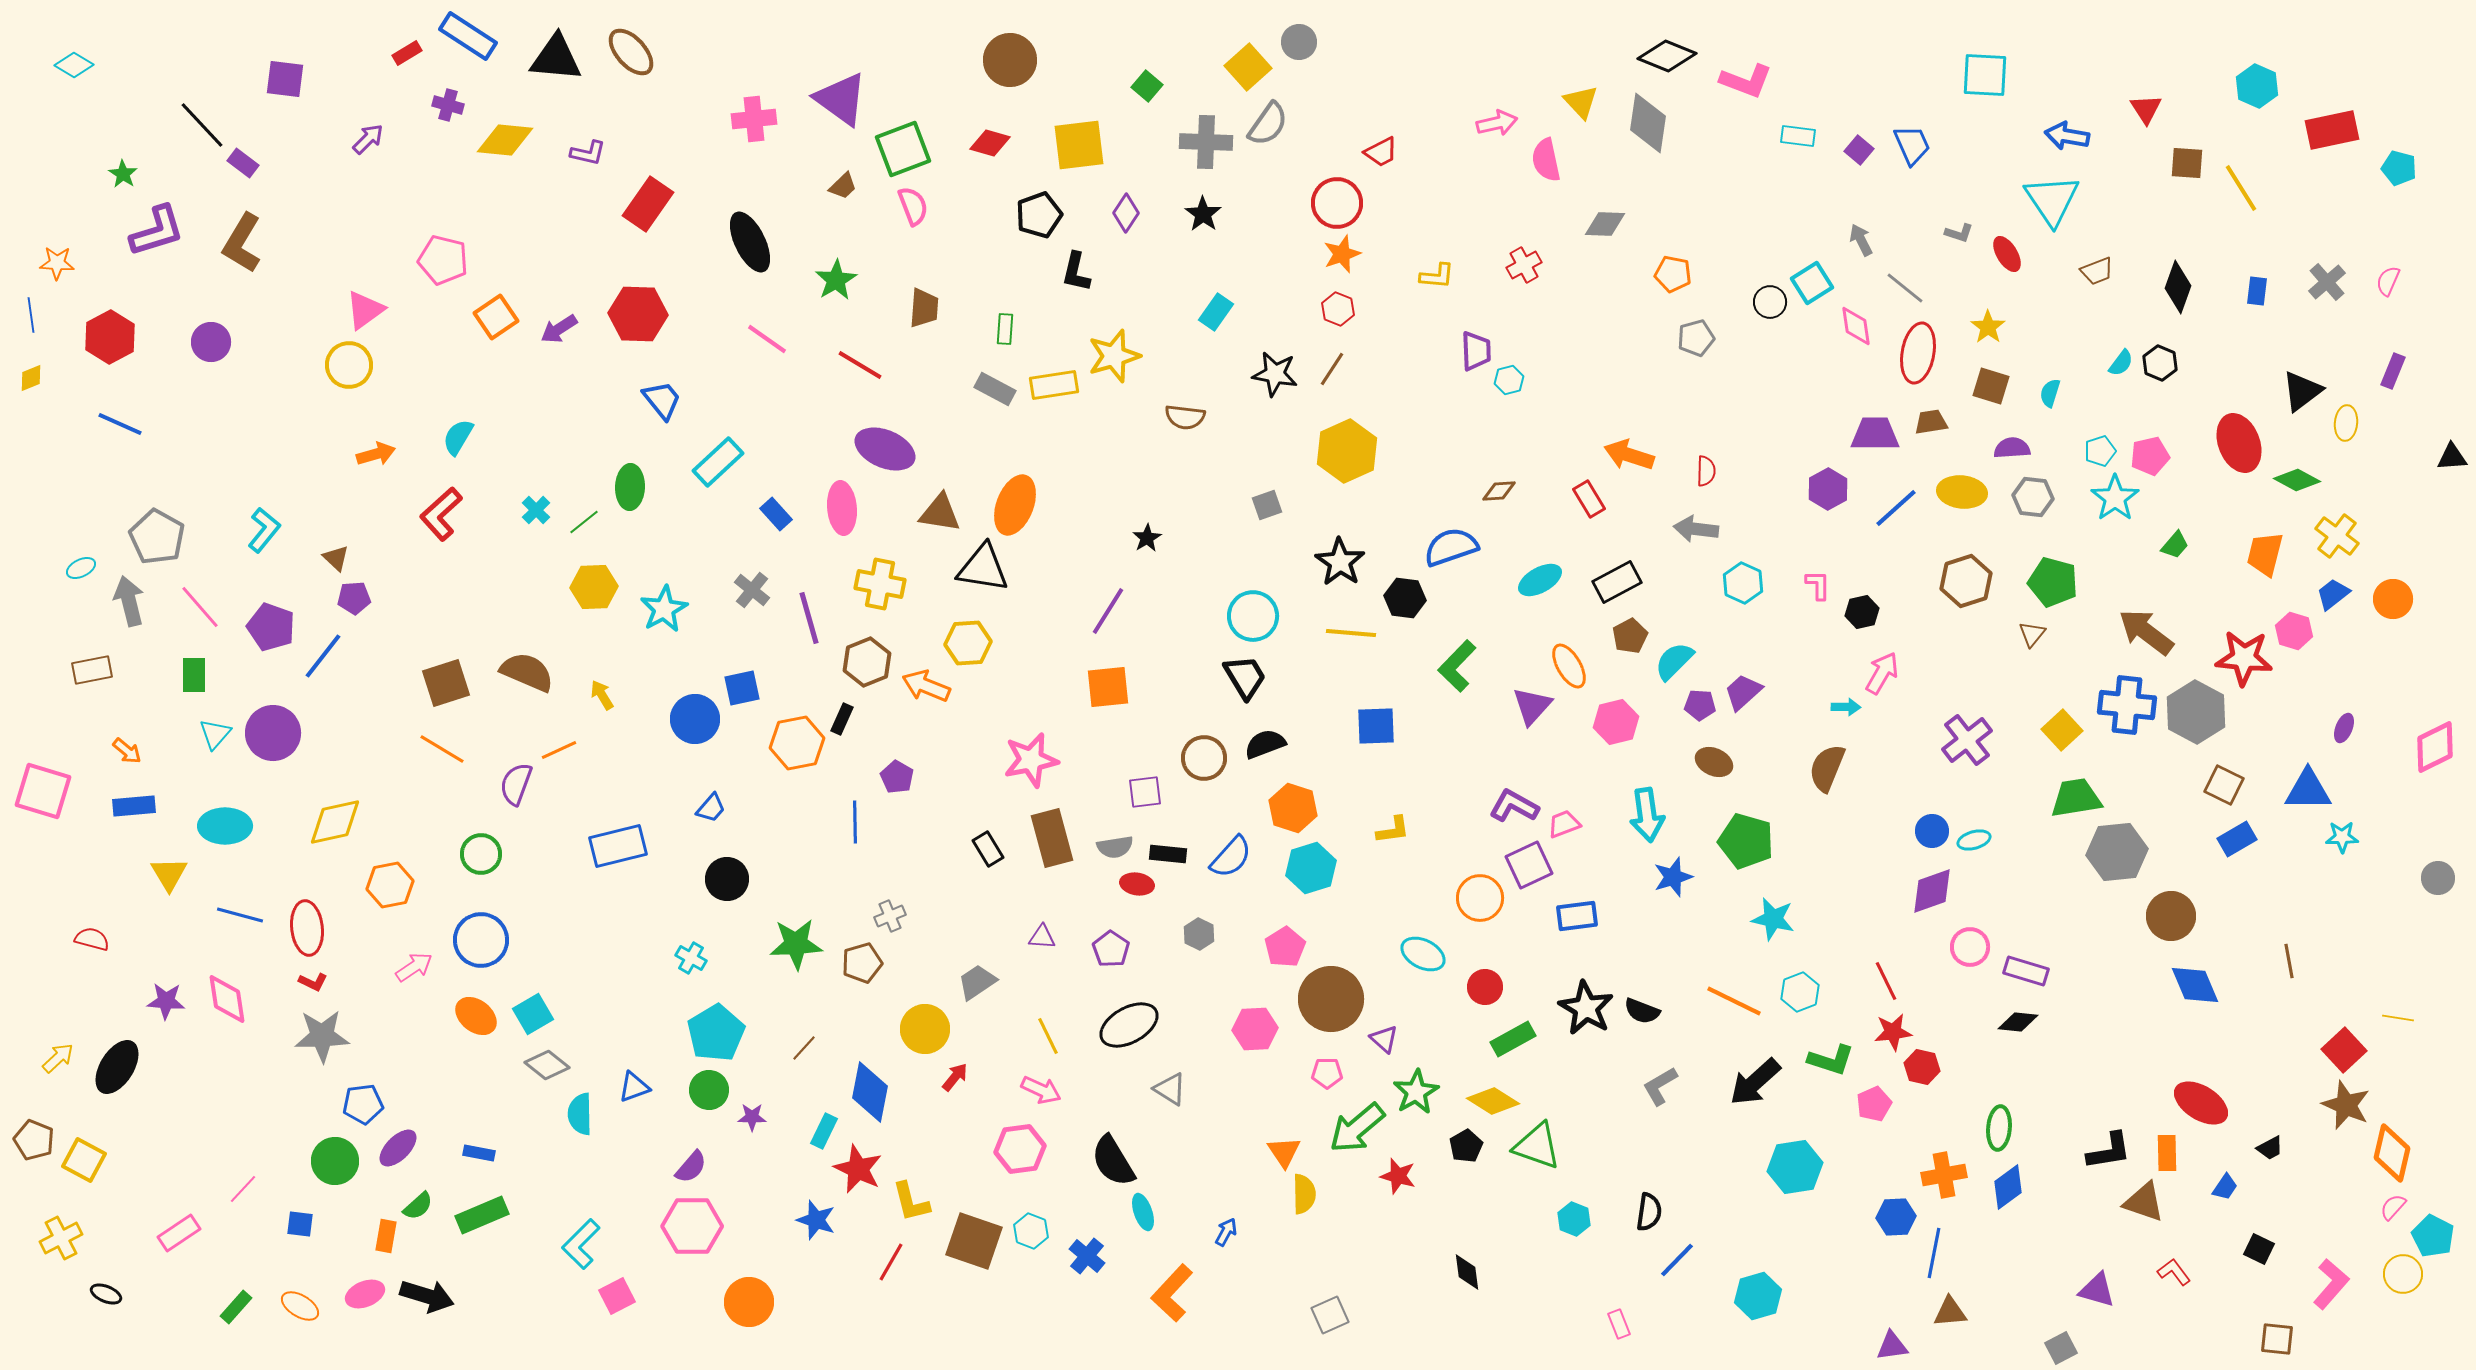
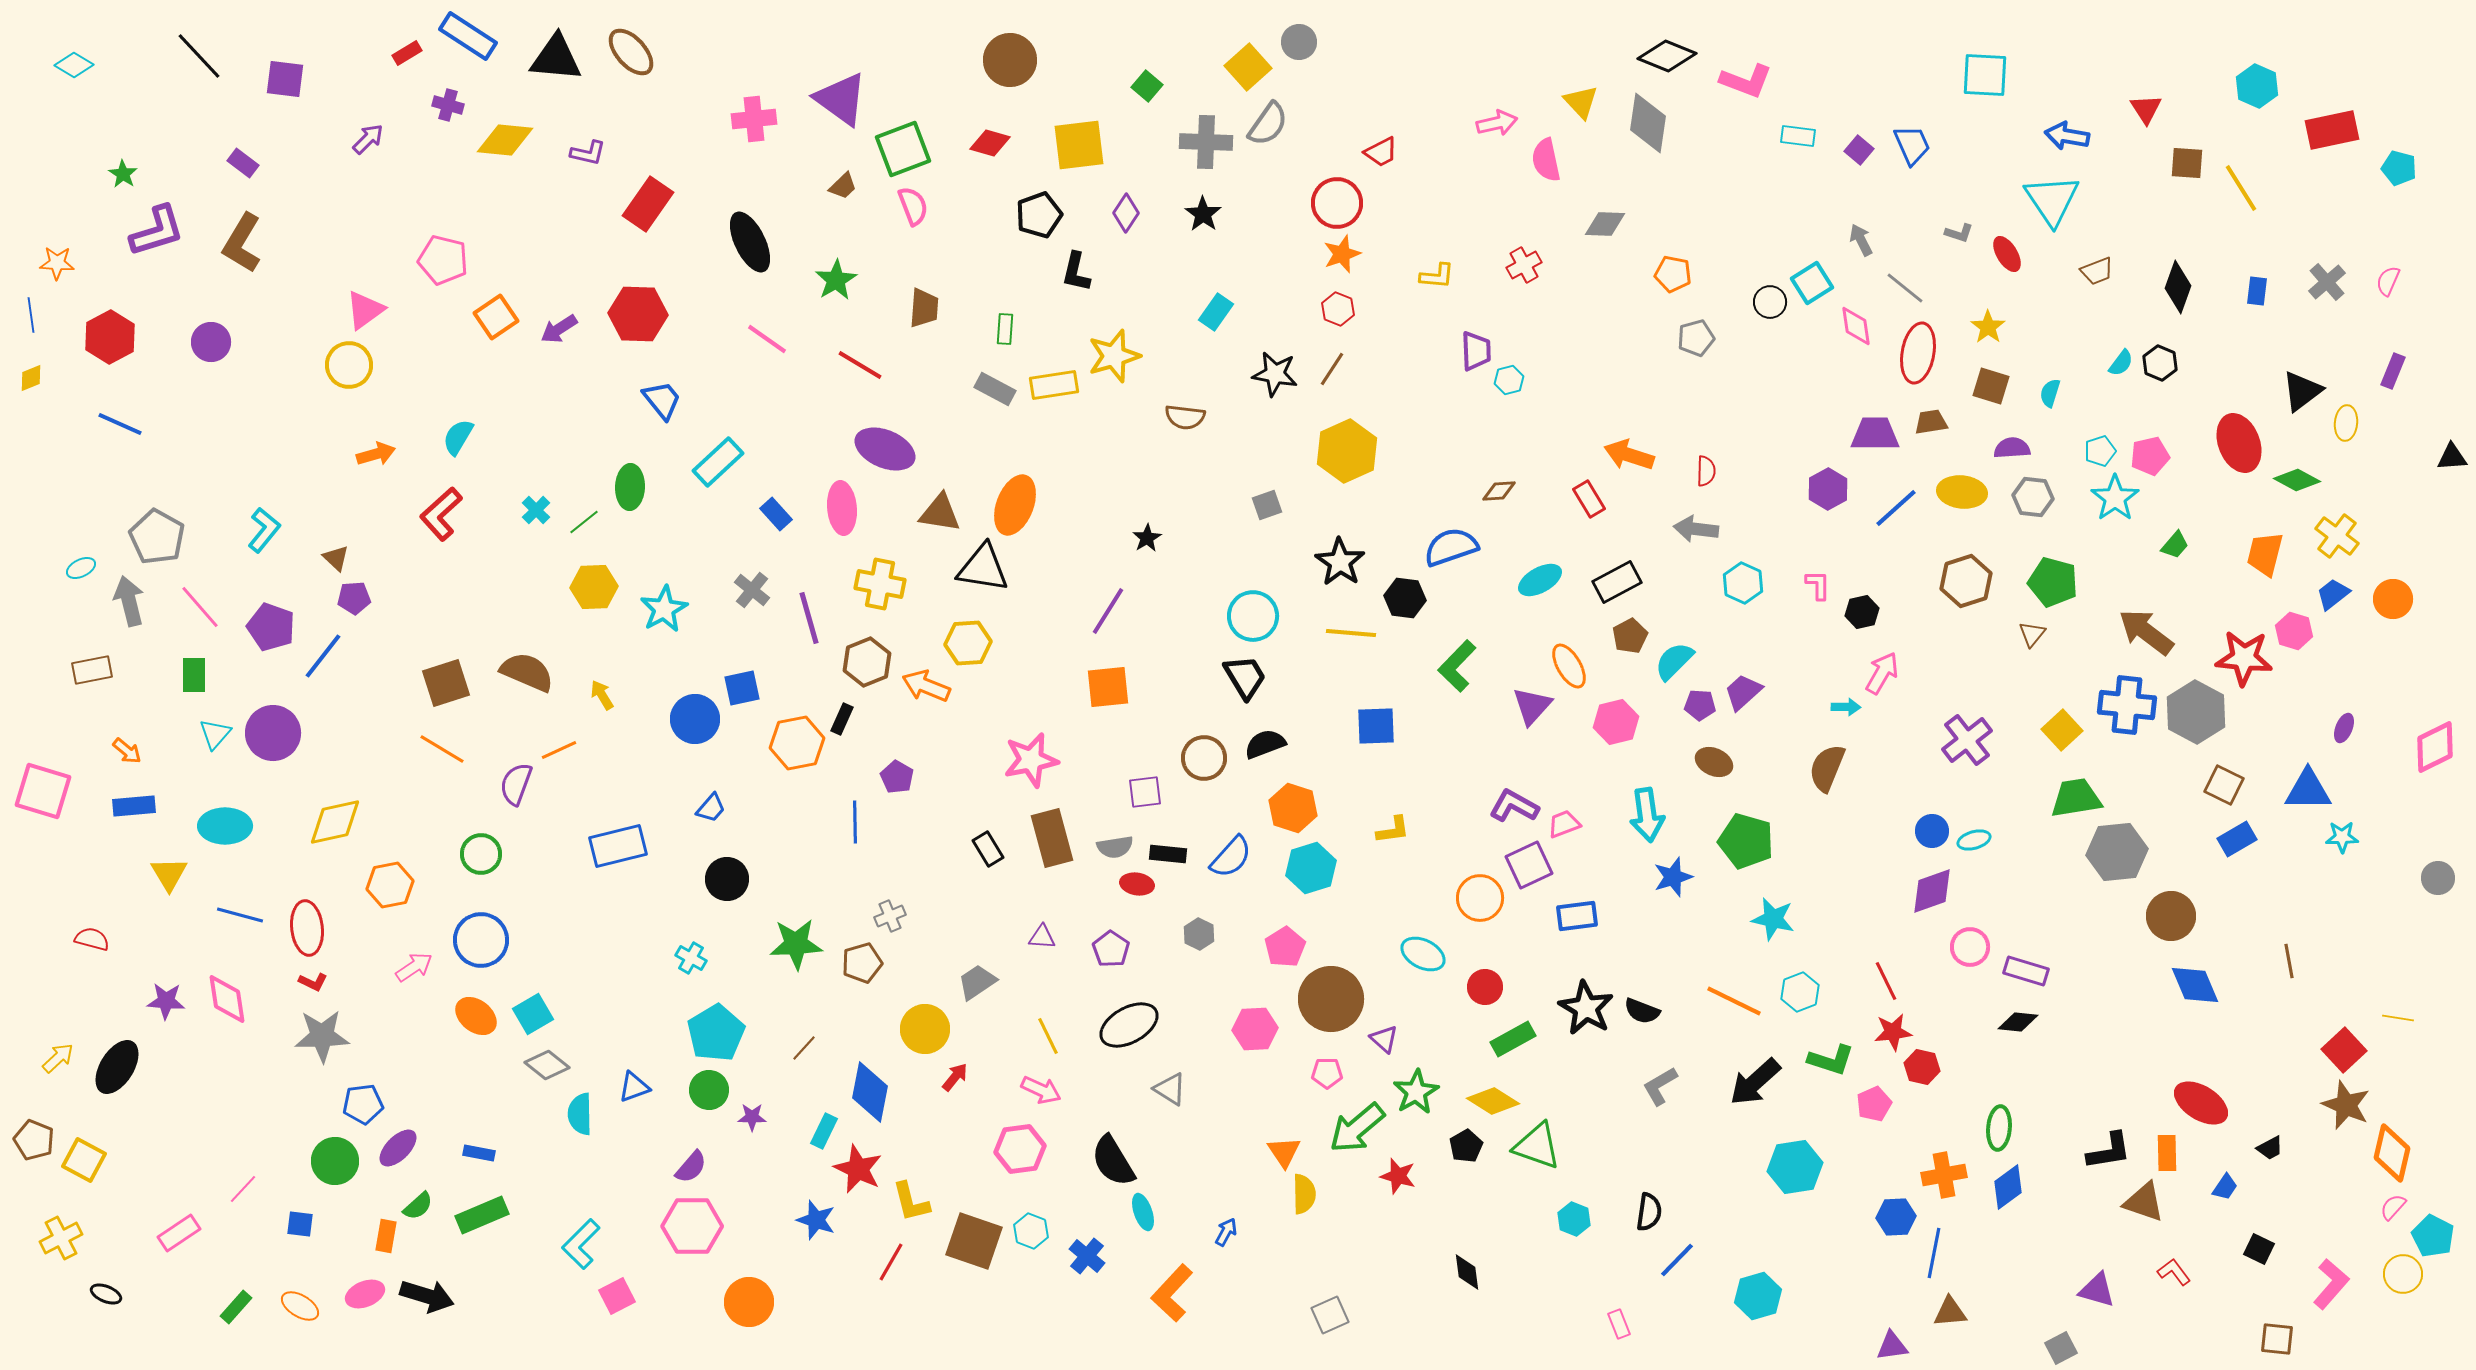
black line at (202, 125): moved 3 px left, 69 px up
